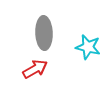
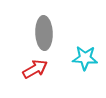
cyan star: moved 3 px left, 11 px down; rotated 10 degrees counterclockwise
